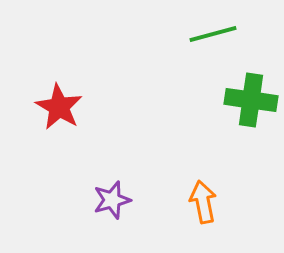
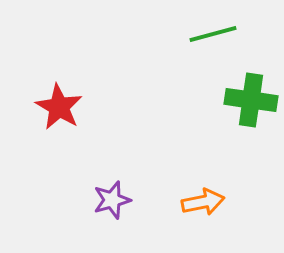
orange arrow: rotated 90 degrees clockwise
